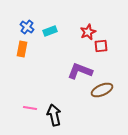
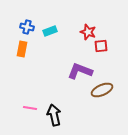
blue cross: rotated 24 degrees counterclockwise
red star: rotated 28 degrees counterclockwise
